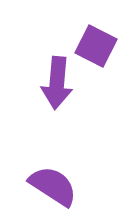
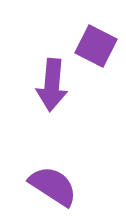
purple arrow: moved 5 px left, 2 px down
